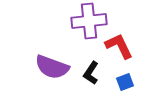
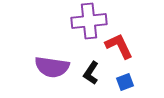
purple semicircle: rotated 12 degrees counterclockwise
